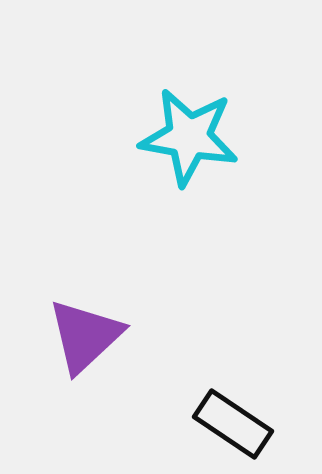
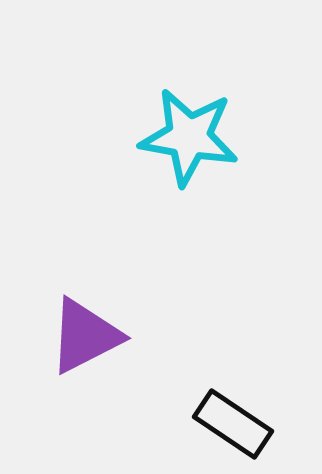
purple triangle: rotated 16 degrees clockwise
